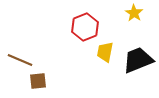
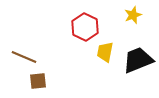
yellow star: moved 1 px left, 2 px down; rotated 18 degrees clockwise
red hexagon: rotated 12 degrees counterclockwise
brown line: moved 4 px right, 3 px up
